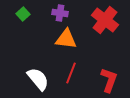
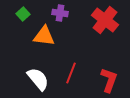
orange triangle: moved 22 px left, 3 px up
